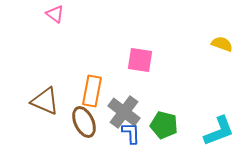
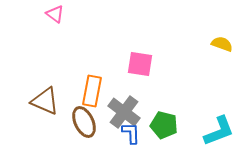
pink square: moved 4 px down
